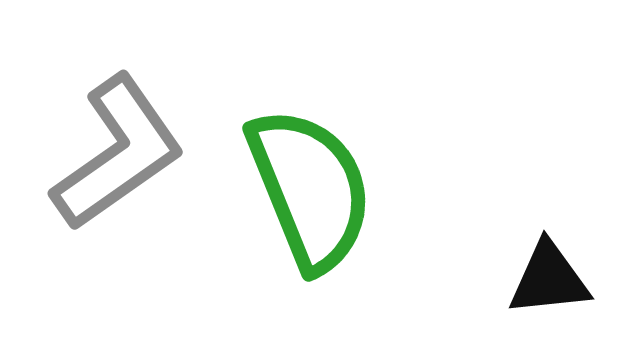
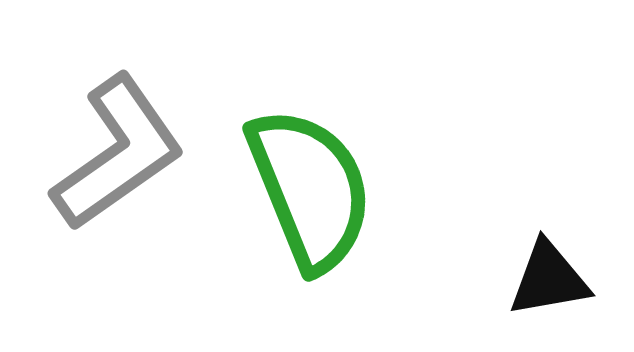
black triangle: rotated 4 degrees counterclockwise
